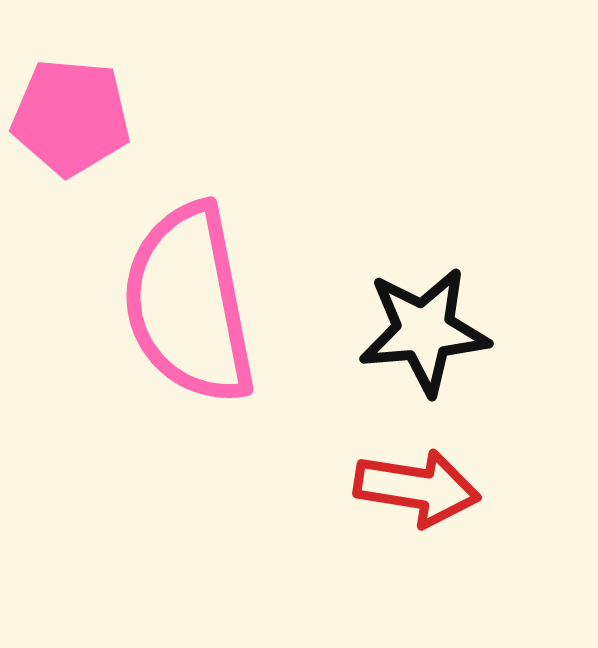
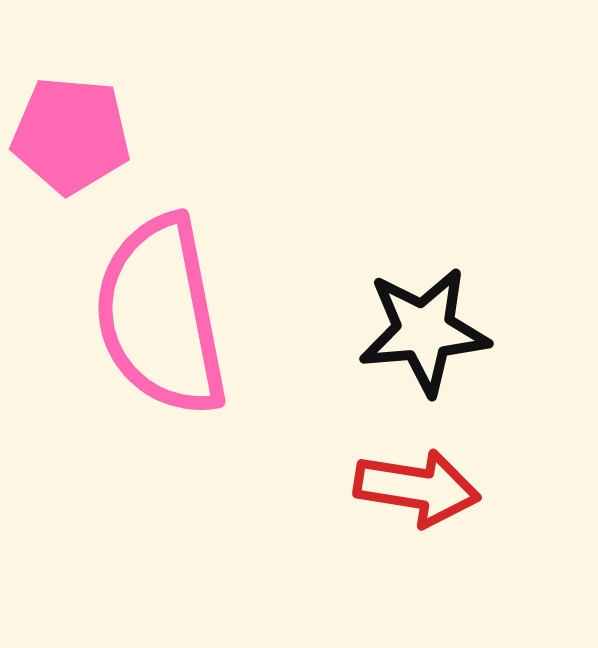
pink pentagon: moved 18 px down
pink semicircle: moved 28 px left, 12 px down
